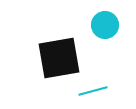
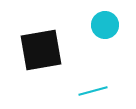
black square: moved 18 px left, 8 px up
